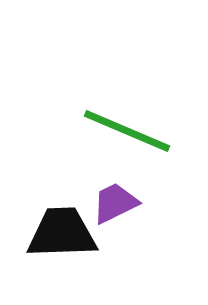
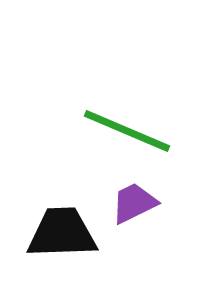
purple trapezoid: moved 19 px right
